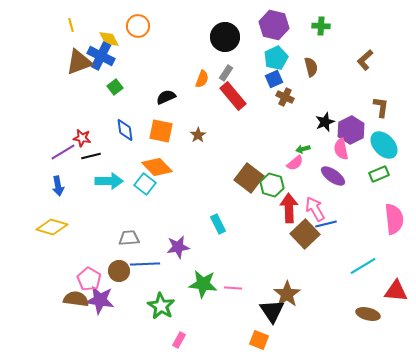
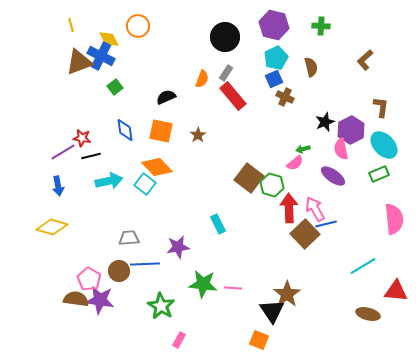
cyan arrow at (109, 181): rotated 12 degrees counterclockwise
